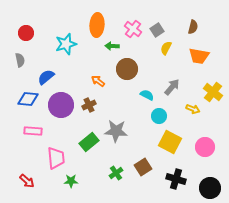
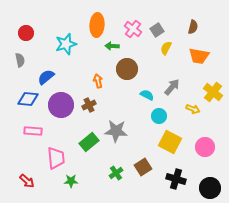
orange arrow: rotated 40 degrees clockwise
